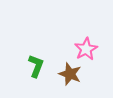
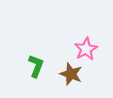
brown star: moved 1 px right
